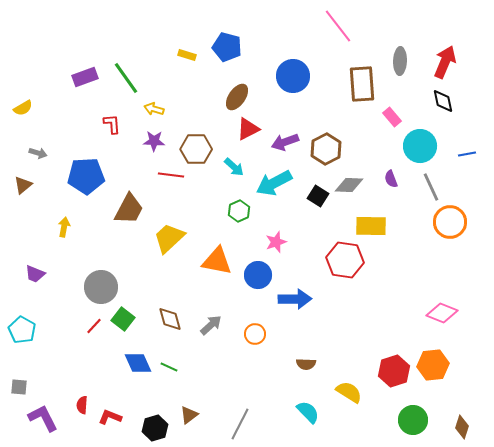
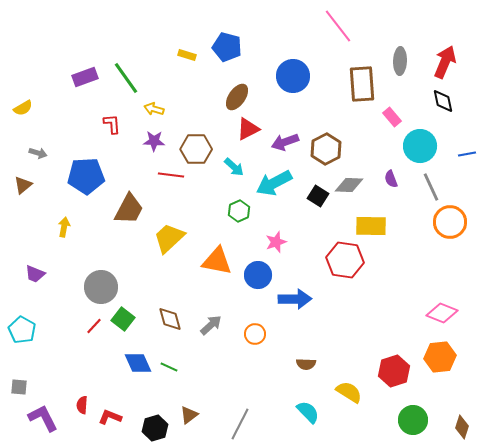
orange hexagon at (433, 365): moved 7 px right, 8 px up
